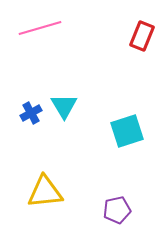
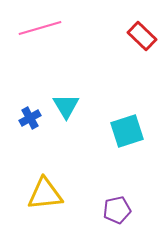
red rectangle: rotated 68 degrees counterclockwise
cyan triangle: moved 2 px right
blue cross: moved 1 px left, 5 px down
yellow triangle: moved 2 px down
